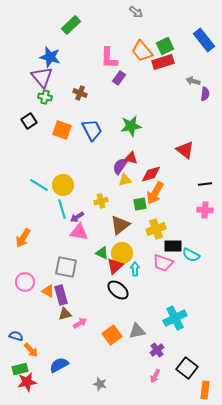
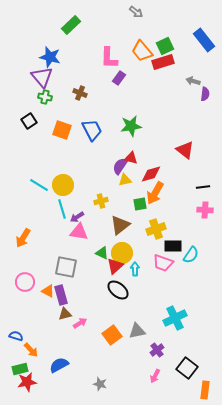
black line at (205, 184): moved 2 px left, 3 px down
cyan semicircle at (191, 255): rotated 84 degrees counterclockwise
